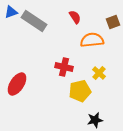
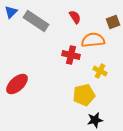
blue triangle: rotated 24 degrees counterclockwise
gray rectangle: moved 2 px right
orange semicircle: moved 1 px right
red cross: moved 7 px right, 12 px up
yellow cross: moved 1 px right, 2 px up; rotated 16 degrees counterclockwise
red ellipse: rotated 15 degrees clockwise
yellow pentagon: moved 4 px right, 4 px down
